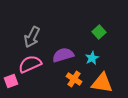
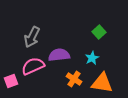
purple semicircle: moved 4 px left; rotated 10 degrees clockwise
pink semicircle: moved 3 px right, 2 px down
